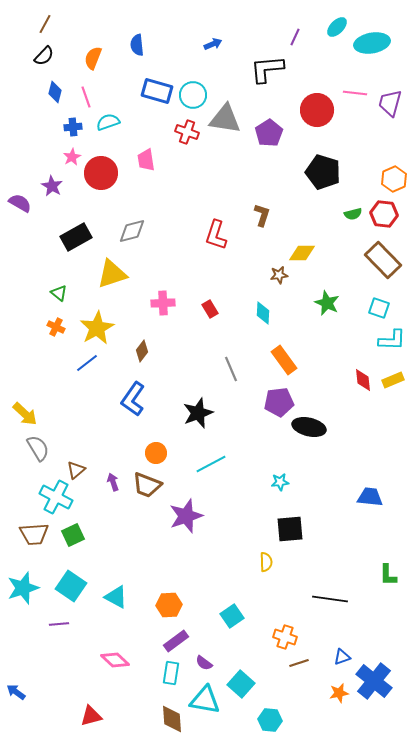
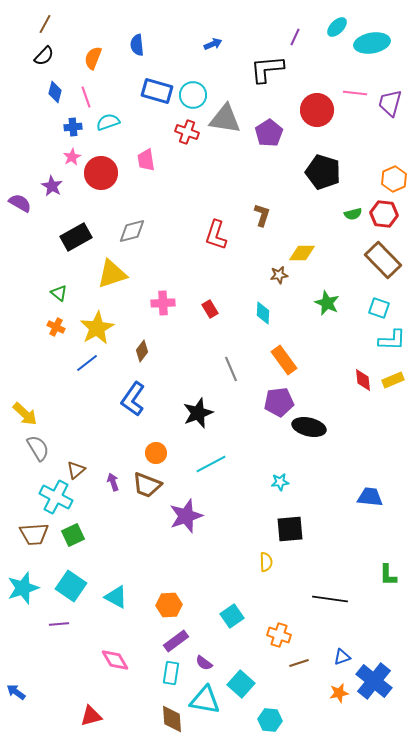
orange cross at (285, 637): moved 6 px left, 2 px up
pink diamond at (115, 660): rotated 16 degrees clockwise
